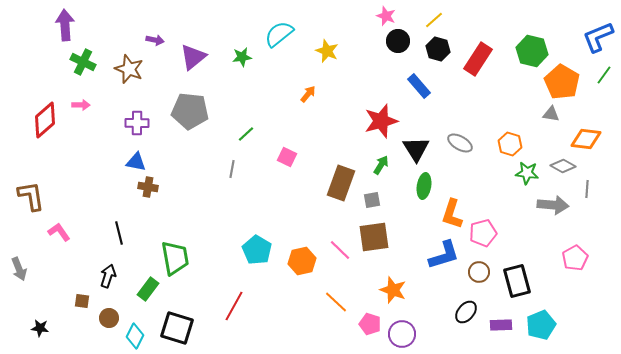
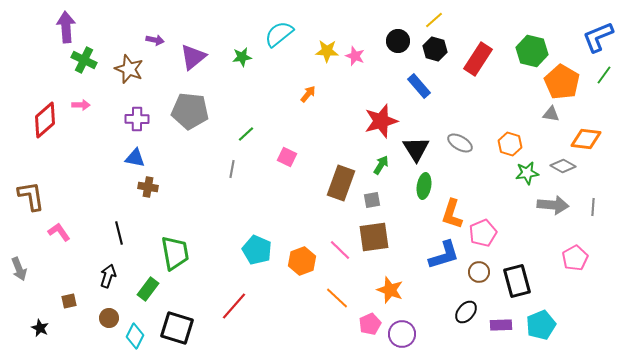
pink star at (386, 16): moved 31 px left, 40 px down
purple arrow at (65, 25): moved 1 px right, 2 px down
black hexagon at (438, 49): moved 3 px left
yellow star at (327, 51): rotated 20 degrees counterclockwise
green cross at (83, 62): moved 1 px right, 2 px up
purple cross at (137, 123): moved 4 px up
blue triangle at (136, 162): moved 1 px left, 4 px up
green star at (527, 173): rotated 15 degrees counterclockwise
gray line at (587, 189): moved 6 px right, 18 px down
pink pentagon at (483, 233): rotated 8 degrees counterclockwise
cyan pentagon at (257, 250): rotated 8 degrees counterclockwise
green trapezoid at (175, 258): moved 5 px up
orange hexagon at (302, 261): rotated 8 degrees counterclockwise
orange star at (393, 290): moved 3 px left
brown square at (82, 301): moved 13 px left; rotated 21 degrees counterclockwise
orange line at (336, 302): moved 1 px right, 4 px up
red line at (234, 306): rotated 12 degrees clockwise
pink pentagon at (370, 324): rotated 30 degrees clockwise
black star at (40, 328): rotated 18 degrees clockwise
